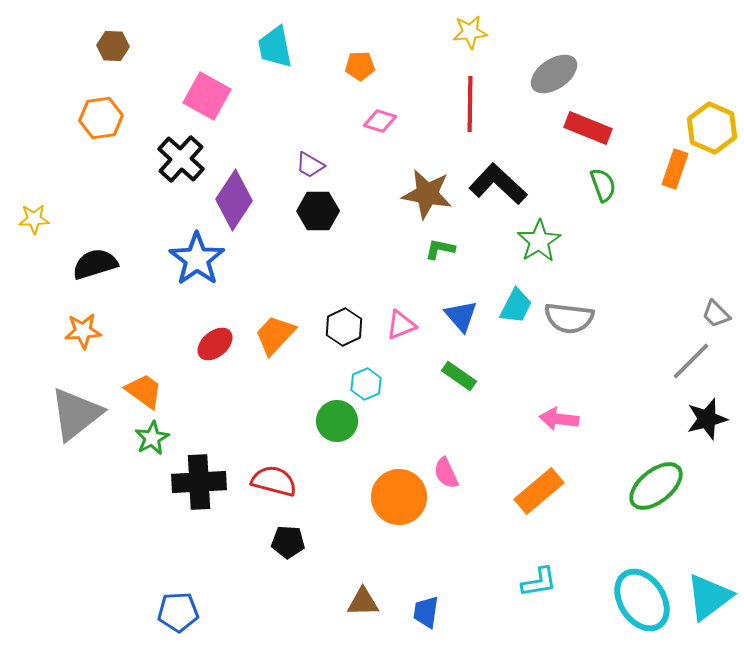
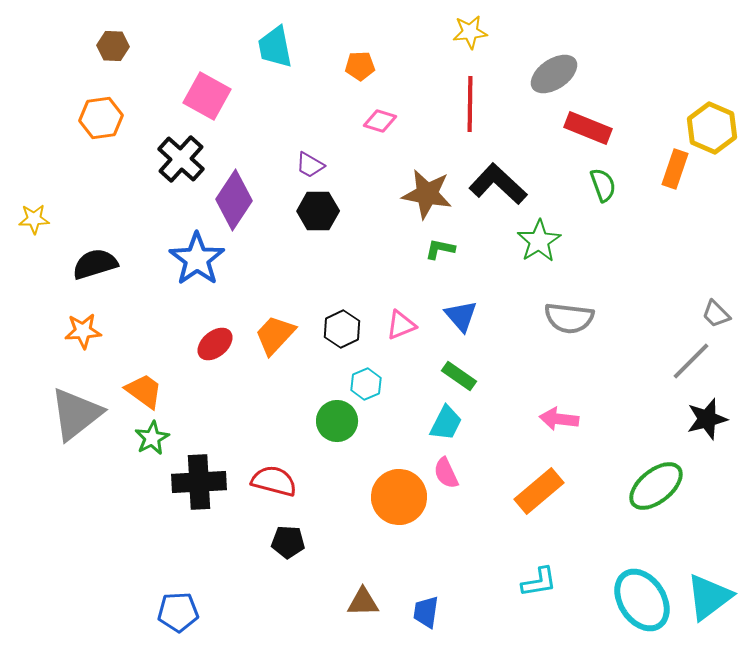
cyan trapezoid at (516, 306): moved 70 px left, 117 px down
black hexagon at (344, 327): moved 2 px left, 2 px down
